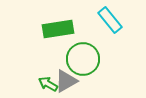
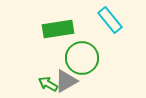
green circle: moved 1 px left, 1 px up
